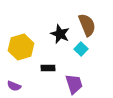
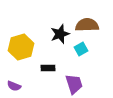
brown semicircle: rotated 70 degrees counterclockwise
black star: rotated 30 degrees clockwise
cyan square: rotated 16 degrees clockwise
